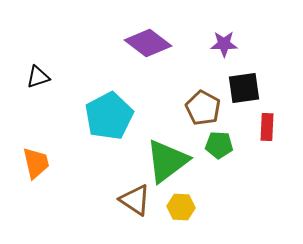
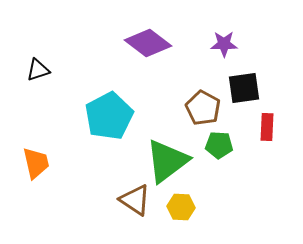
black triangle: moved 7 px up
